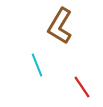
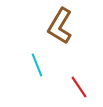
red line: moved 3 px left
